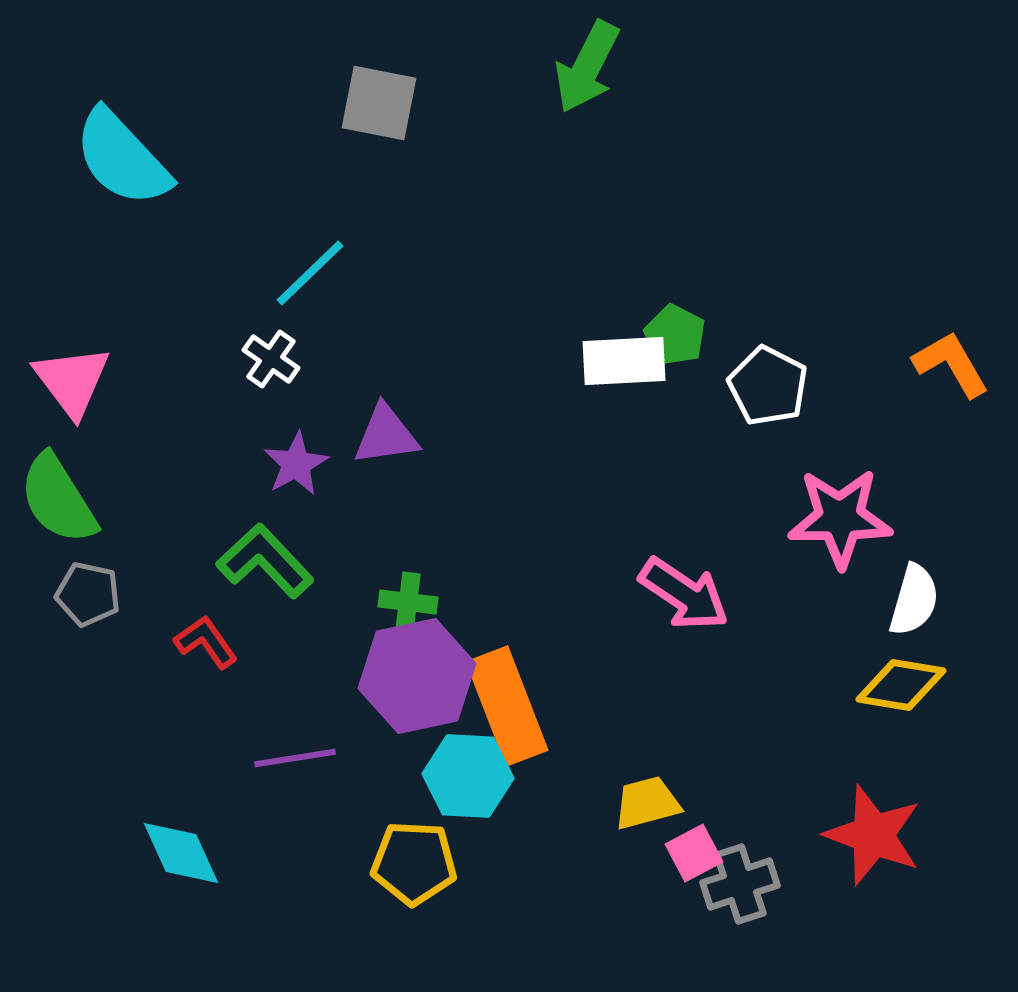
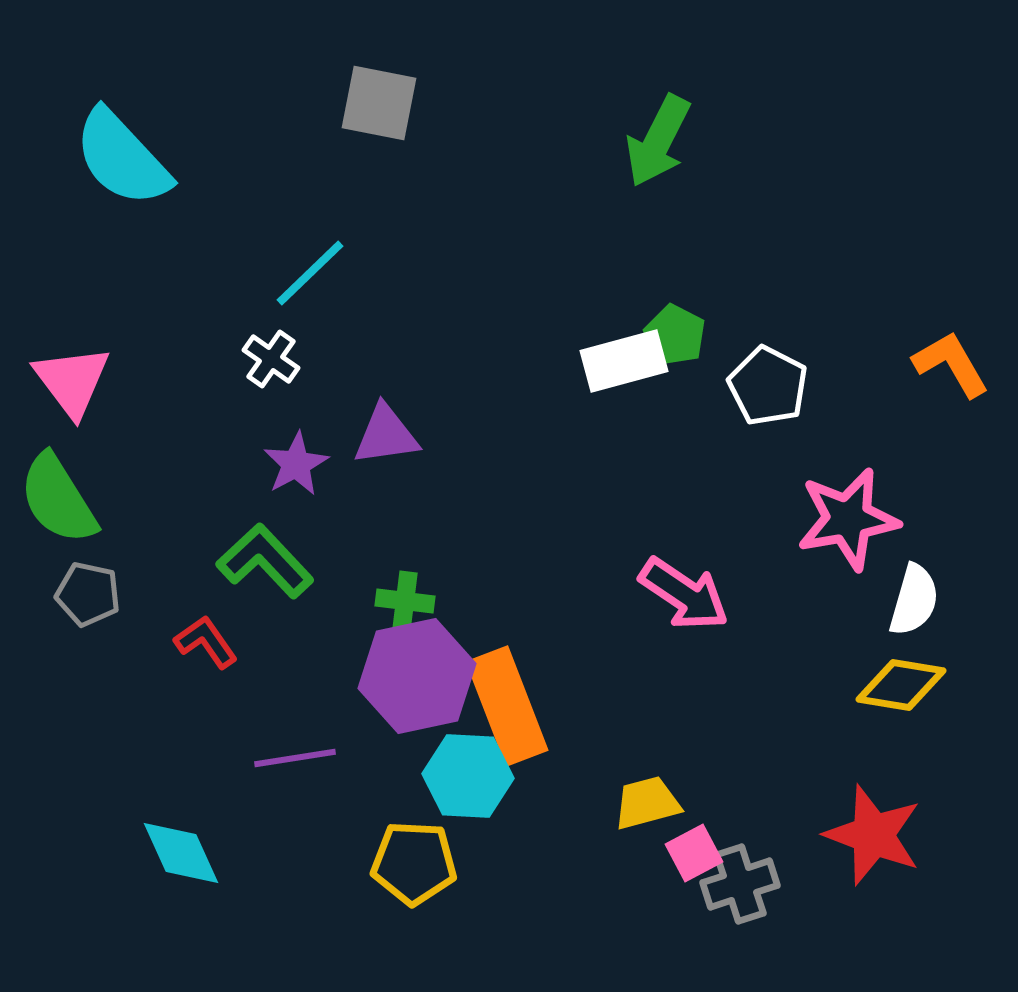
green arrow: moved 71 px right, 74 px down
white rectangle: rotated 12 degrees counterclockwise
pink star: moved 8 px right, 1 px down; rotated 10 degrees counterclockwise
green cross: moved 3 px left, 1 px up
